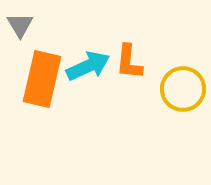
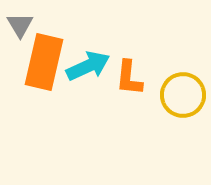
orange L-shape: moved 16 px down
orange rectangle: moved 2 px right, 17 px up
yellow circle: moved 6 px down
